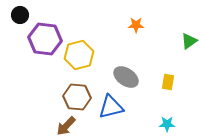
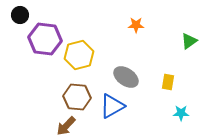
blue triangle: moved 1 px right, 1 px up; rotated 16 degrees counterclockwise
cyan star: moved 14 px right, 11 px up
